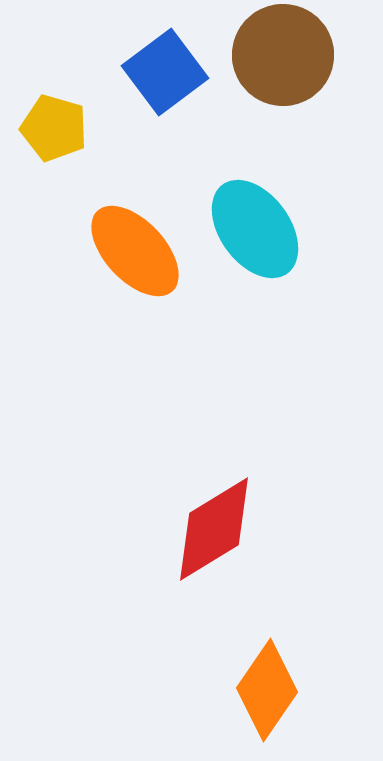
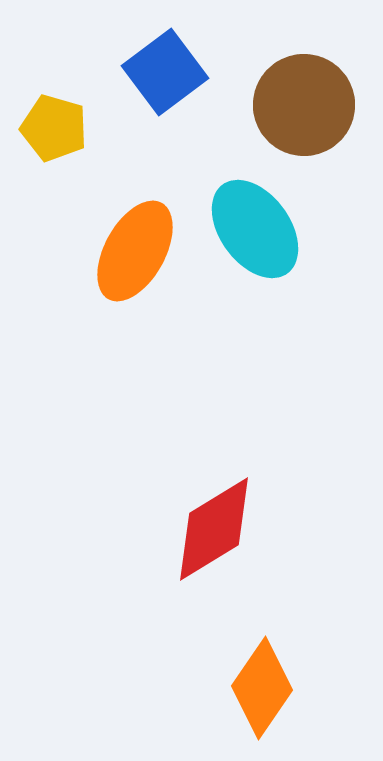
brown circle: moved 21 px right, 50 px down
orange ellipse: rotated 72 degrees clockwise
orange diamond: moved 5 px left, 2 px up
